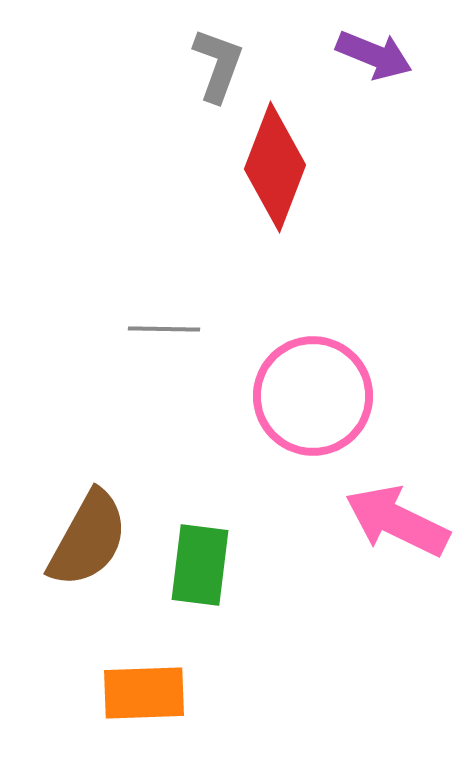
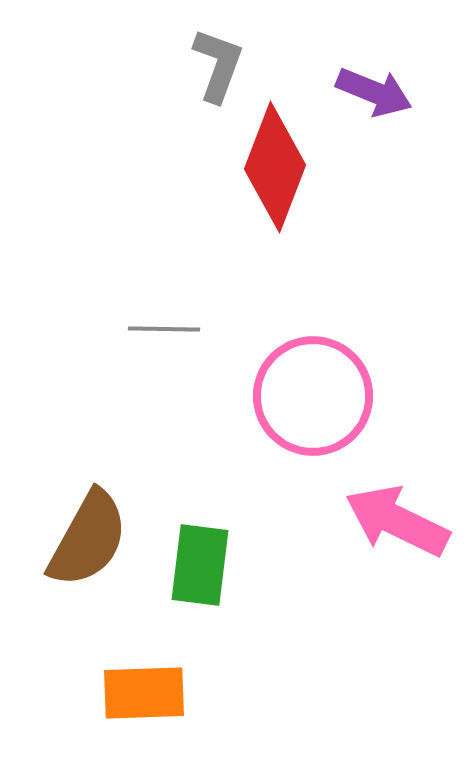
purple arrow: moved 37 px down
